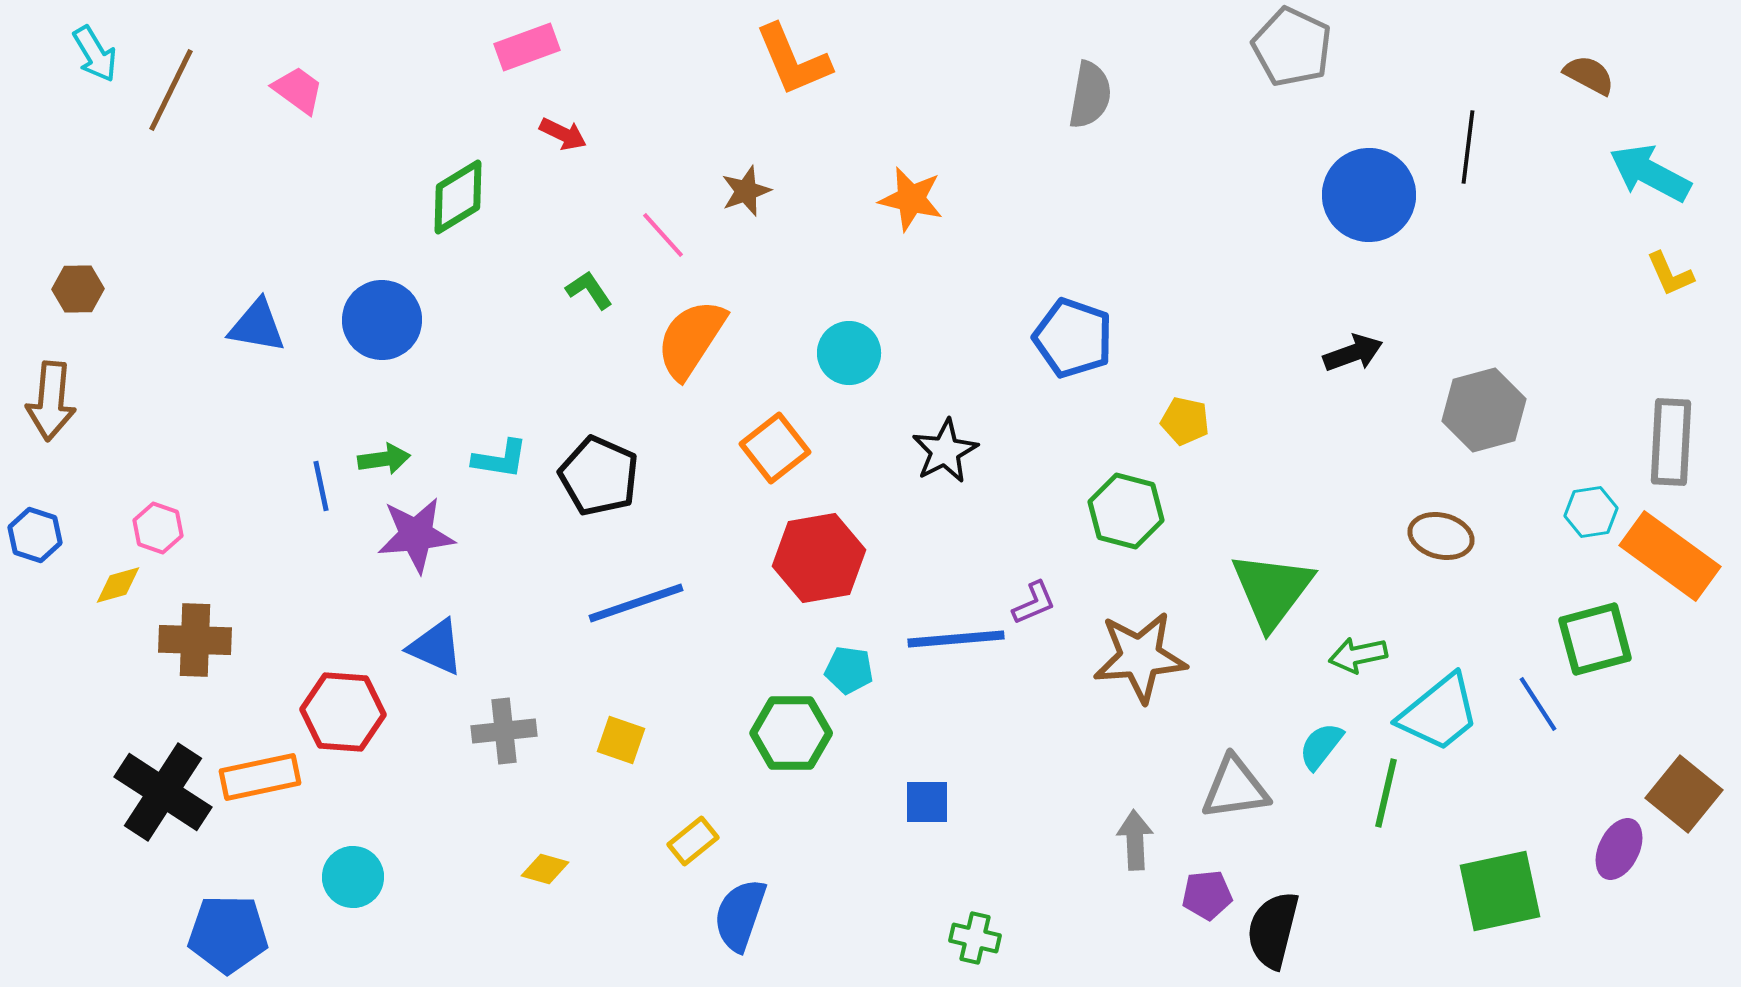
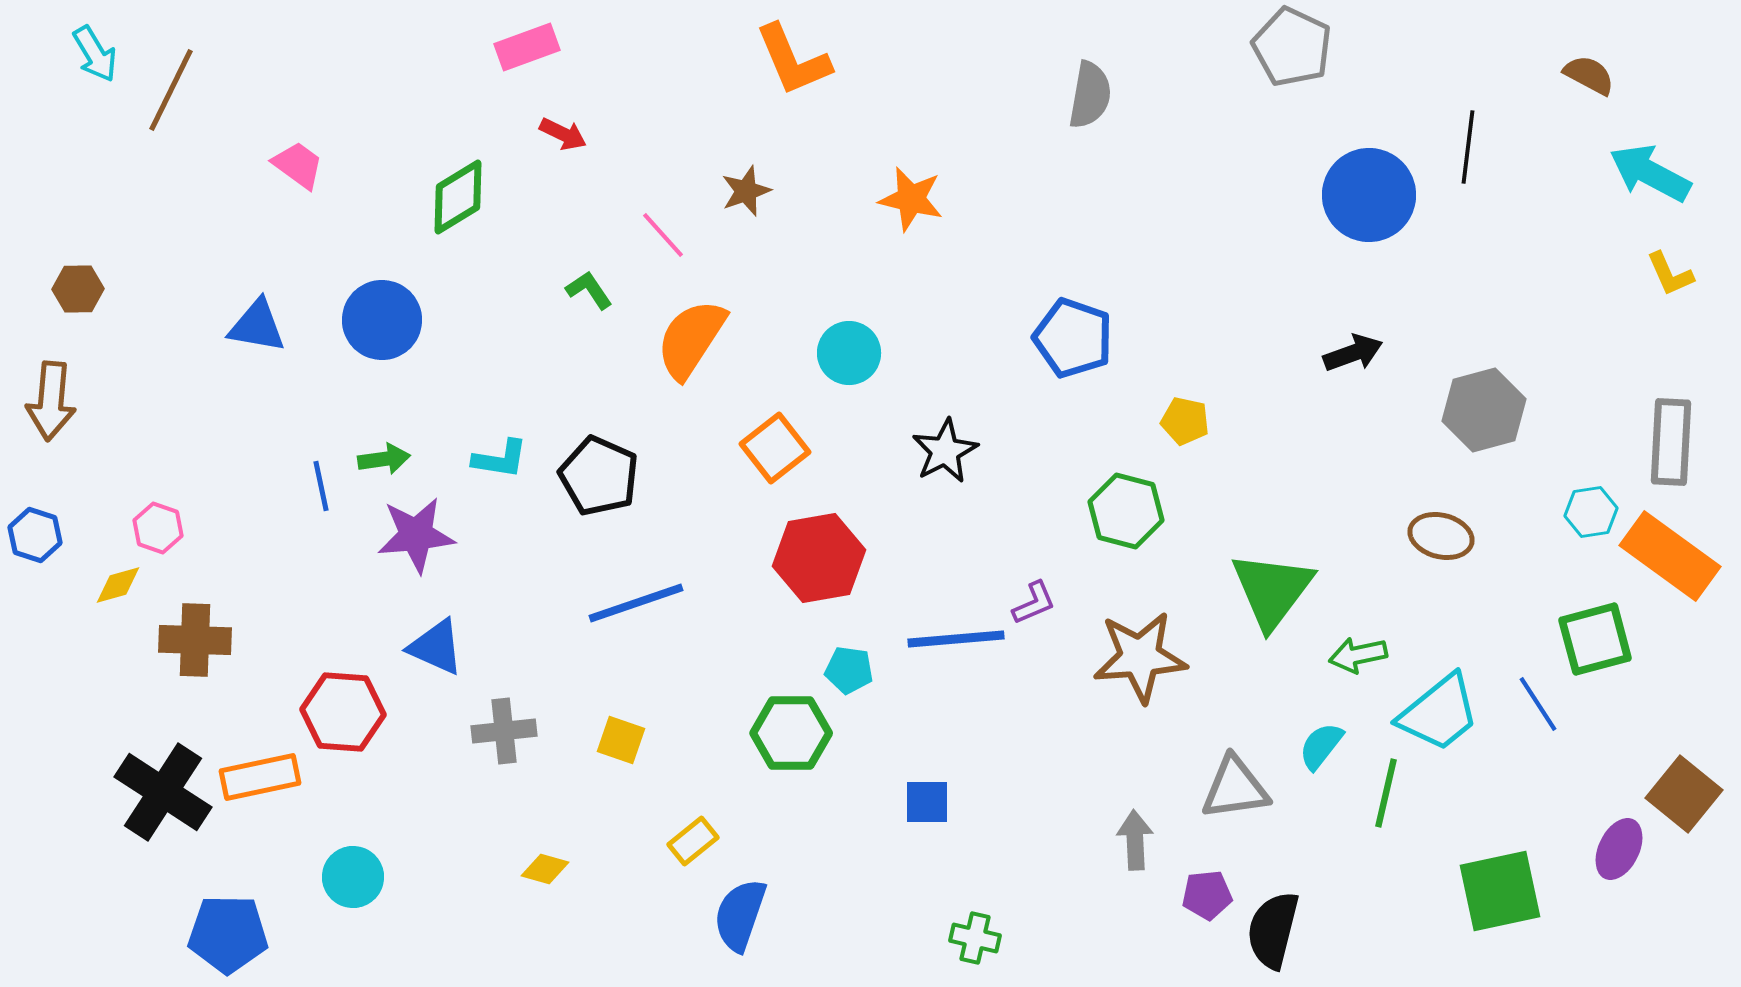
pink trapezoid at (298, 90): moved 75 px down
